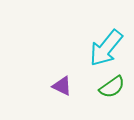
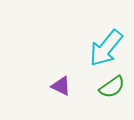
purple triangle: moved 1 px left
